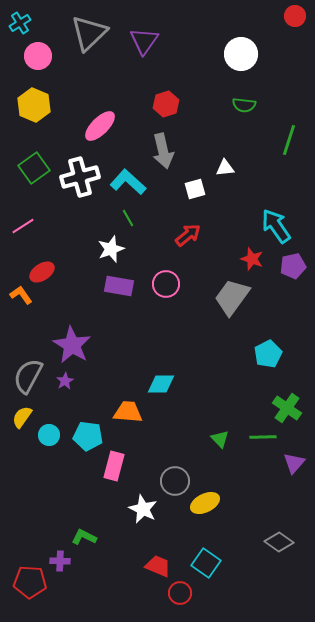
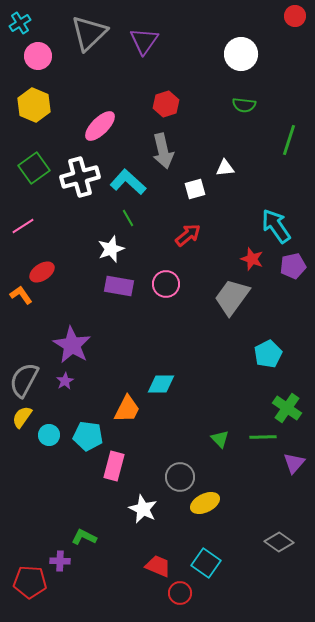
gray semicircle at (28, 376): moved 4 px left, 4 px down
orange trapezoid at (128, 412): moved 1 px left, 3 px up; rotated 112 degrees clockwise
gray circle at (175, 481): moved 5 px right, 4 px up
